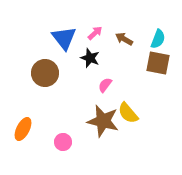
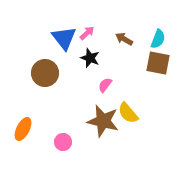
pink arrow: moved 8 px left
